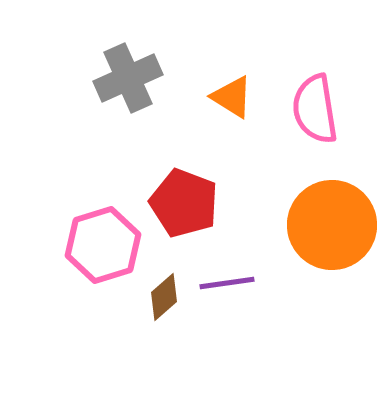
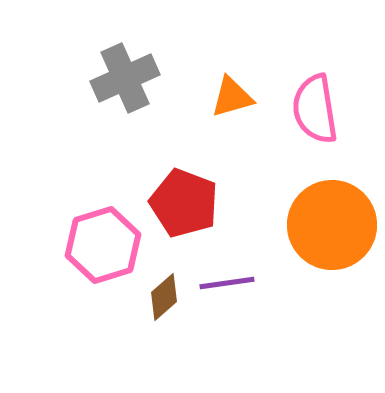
gray cross: moved 3 px left
orange triangle: rotated 48 degrees counterclockwise
